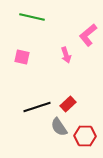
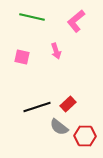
pink L-shape: moved 12 px left, 14 px up
pink arrow: moved 10 px left, 4 px up
gray semicircle: rotated 18 degrees counterclockwise
